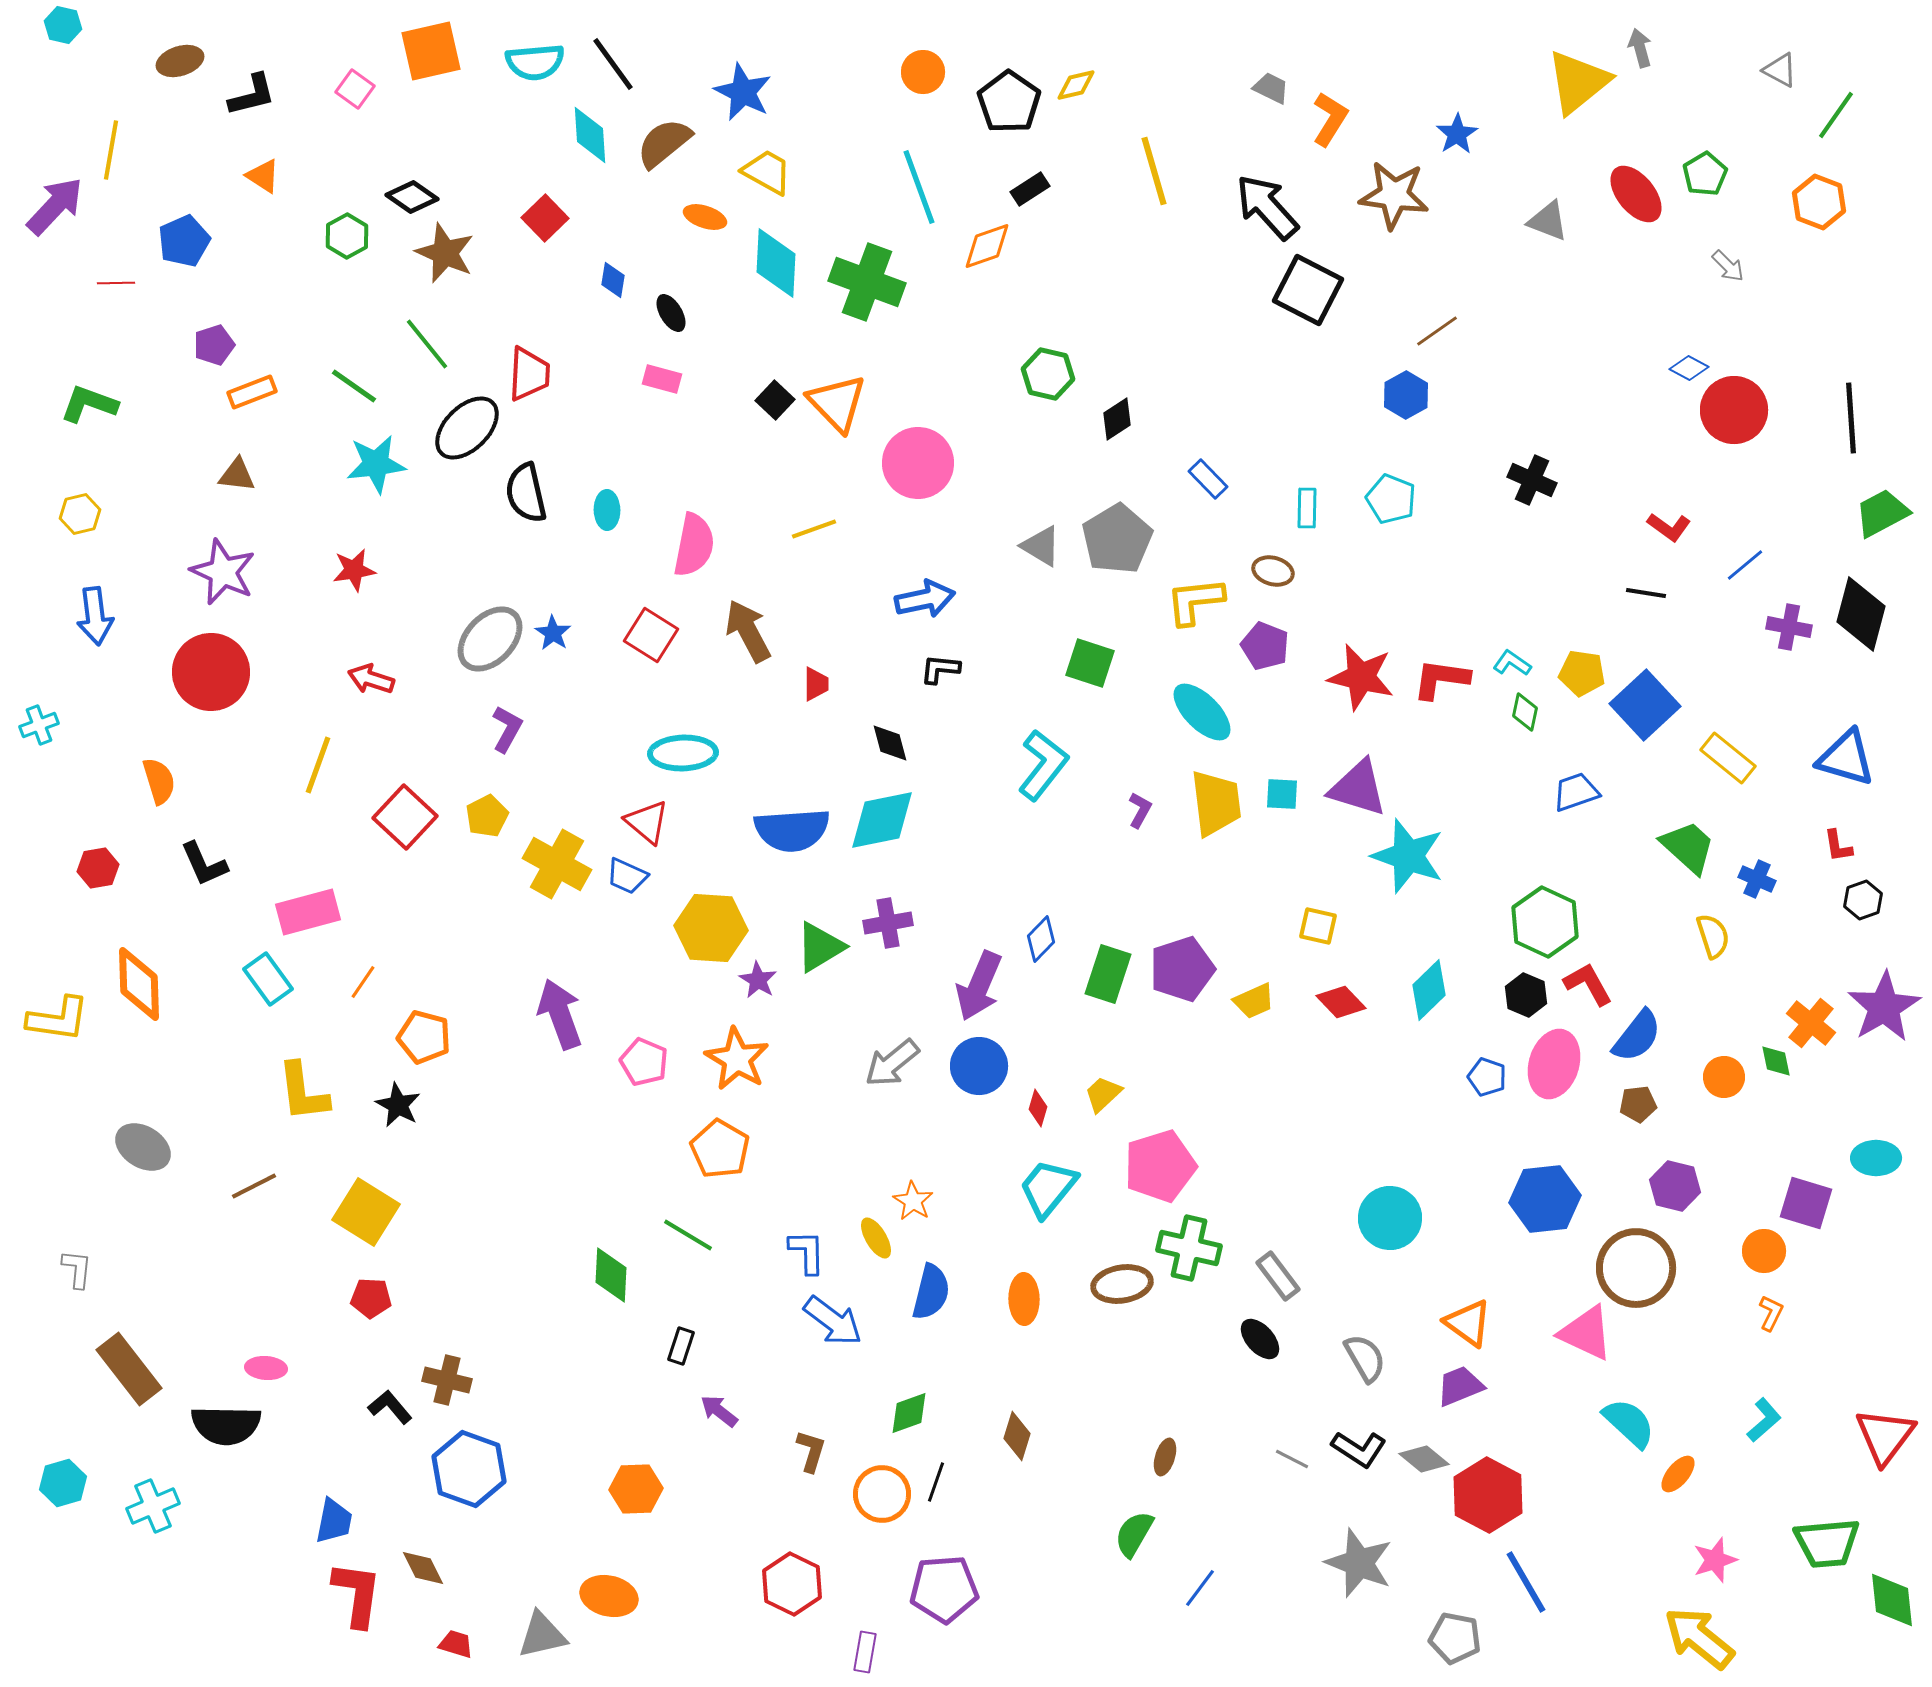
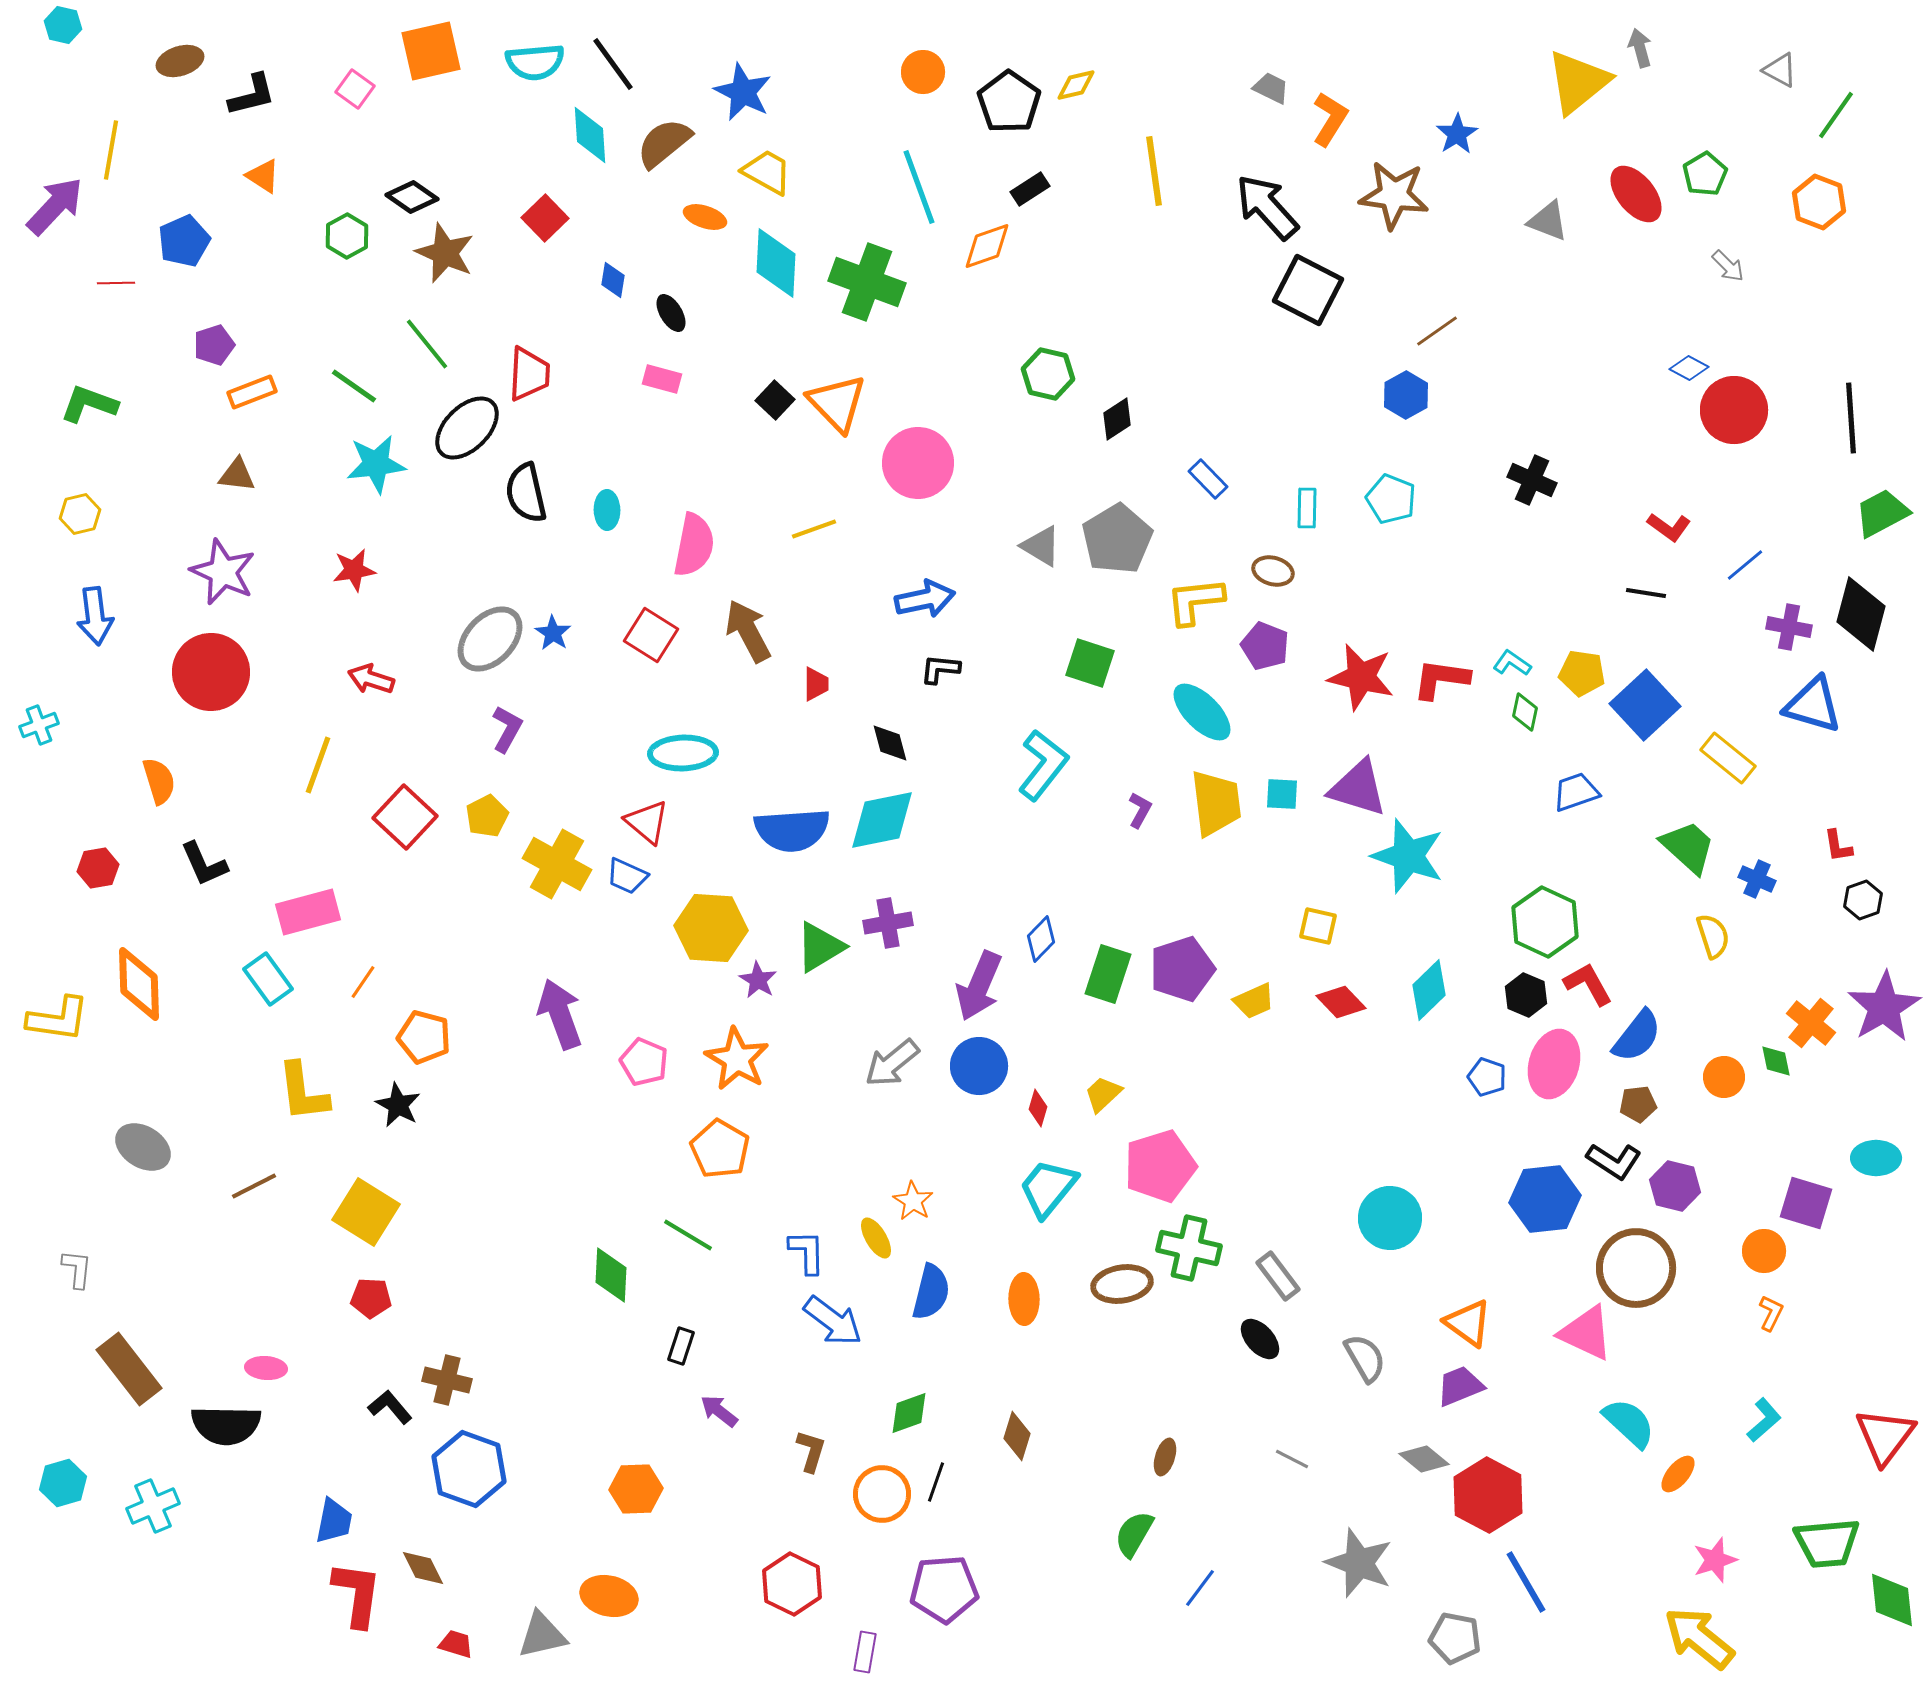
yellow line at (1154, 171): rotated 8 degrees clockwise
blue triangle at (1846, 758): moved 33 px left, 53 px up
black L-shape at (1359, 1449): moved 255 px right, 288 px up
